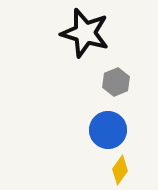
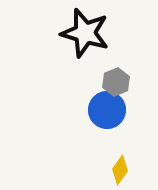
blue circle: moved 1 px left, 20 px up
